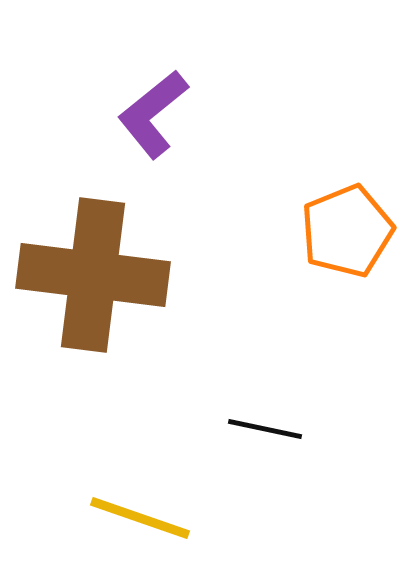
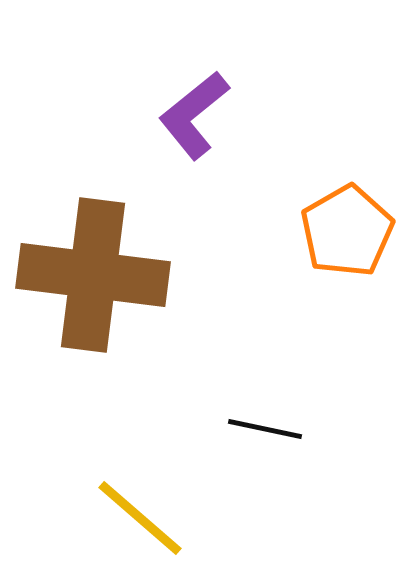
purple L-shape: moved 41 px right, 1 px down
orange pentagon: rotated 8 degrees counterclockwise
yellow line: rotated 22 degrees clockwise
